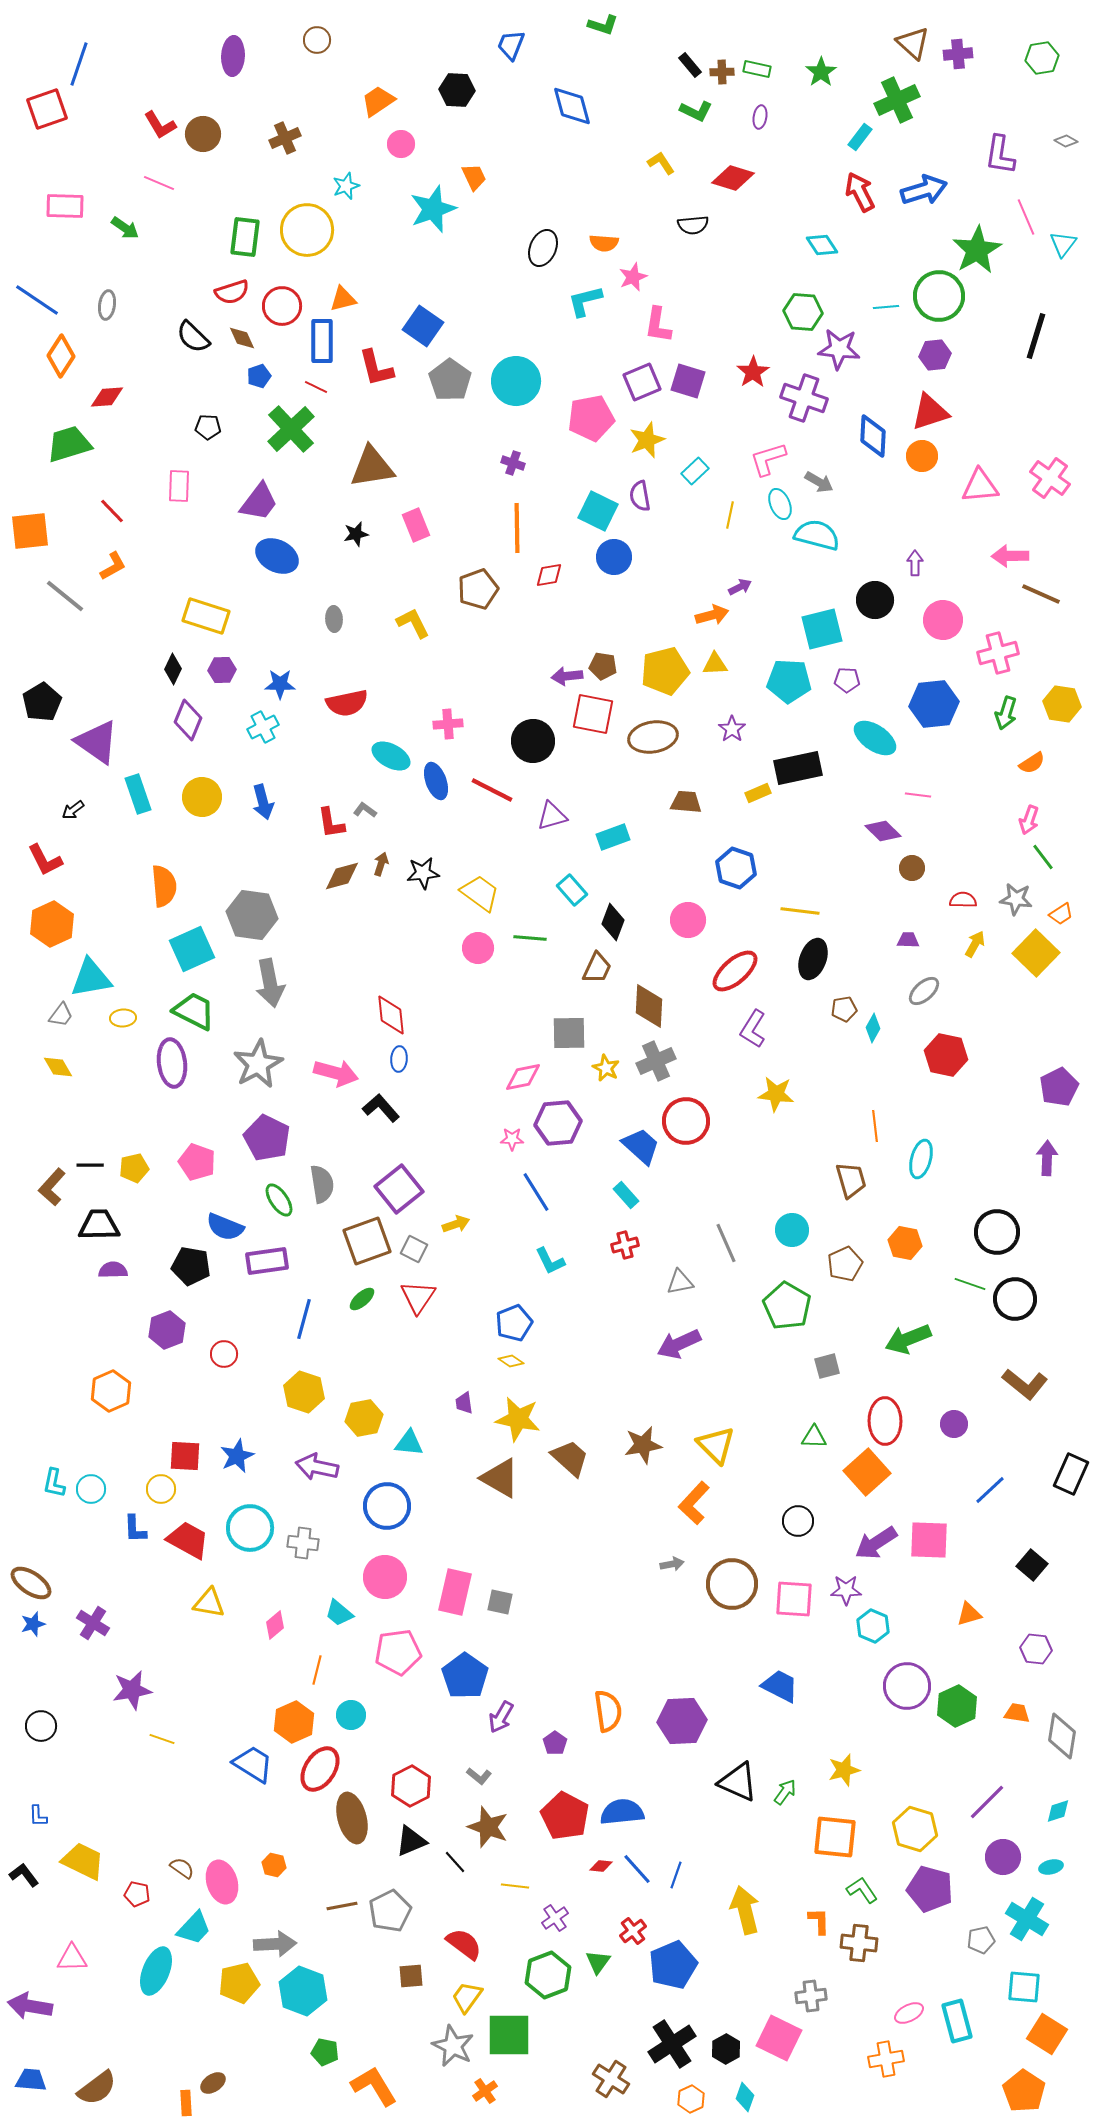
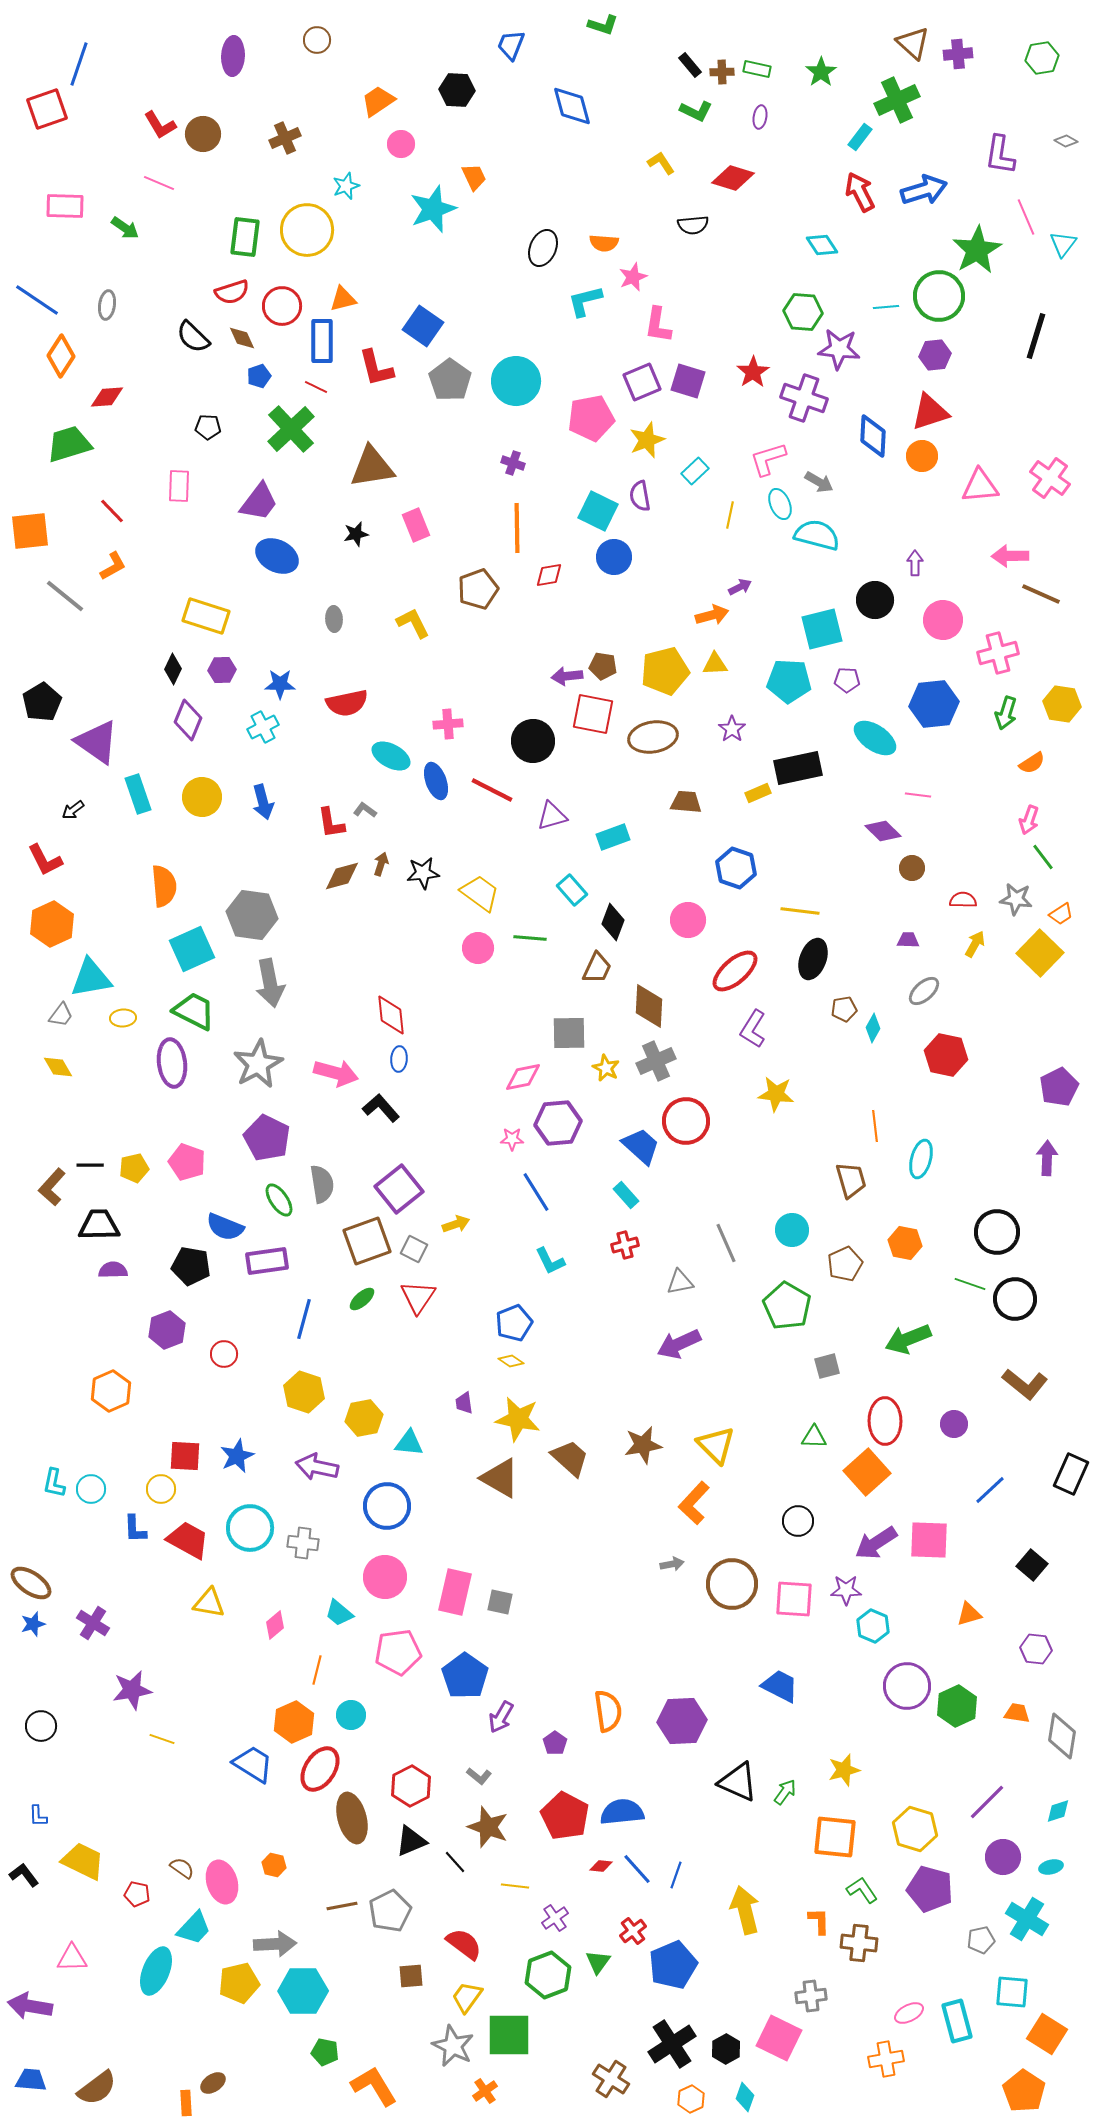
yellow square at (1036, 953): moved 4 px right
pink pentagon at (197, 1162): moved 10 px left
cyan square at (1024, 1987): moved 12 px left, 5 px down
cyan hexagon at (303, 1991): rotated 21 degrees counterclockwise
